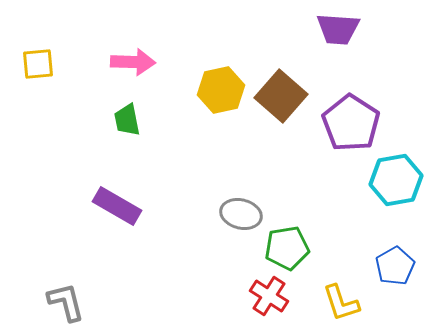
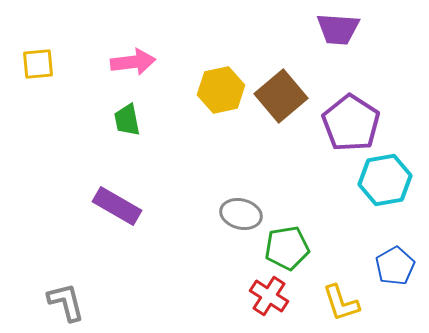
pink arrow: rotated 9 degrees counterclockwise
brown square: rotated 9 degrees clockwise
cyan hexagon: moved 11 px left
